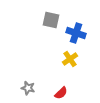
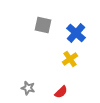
gray square: moved 8 px left, 5 px down
blue cross: rotated 24 degrees clockwise
red semicircle: moved 1 px up
